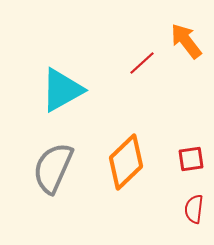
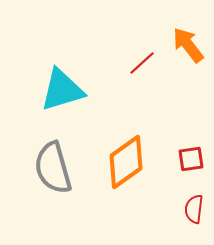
orange arrow: moved 2 px right, 4 px down
cyan triangle: rotated 12 degrees clockwise
orange diamond: rotated 8 degrees clockwise
gray semicircle: rotated 40 degrees counterclockwise
